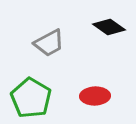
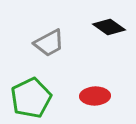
green pentagon: rotated 15 degrees clockwise
